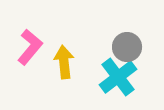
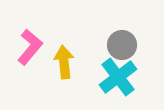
gray circle: moved 5 px left, 2 px up
